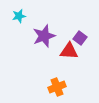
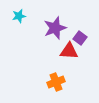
purple star: moved 11 px right, 8 px up
orange cross: moved 1 px left, 5 px up
